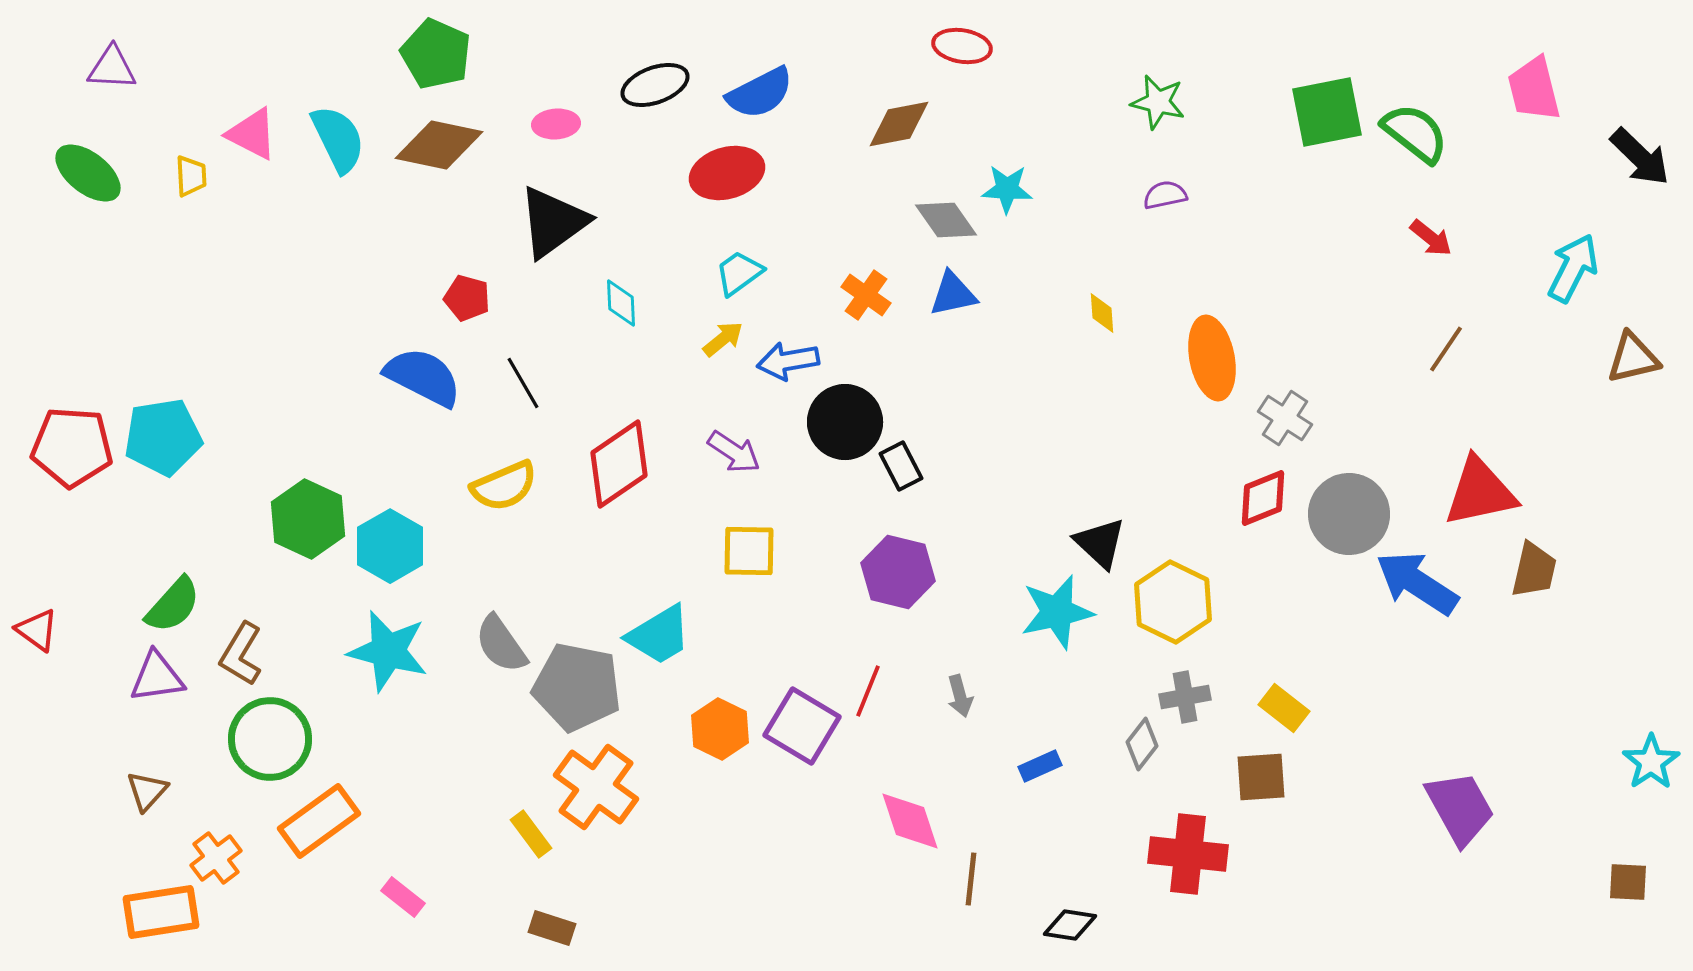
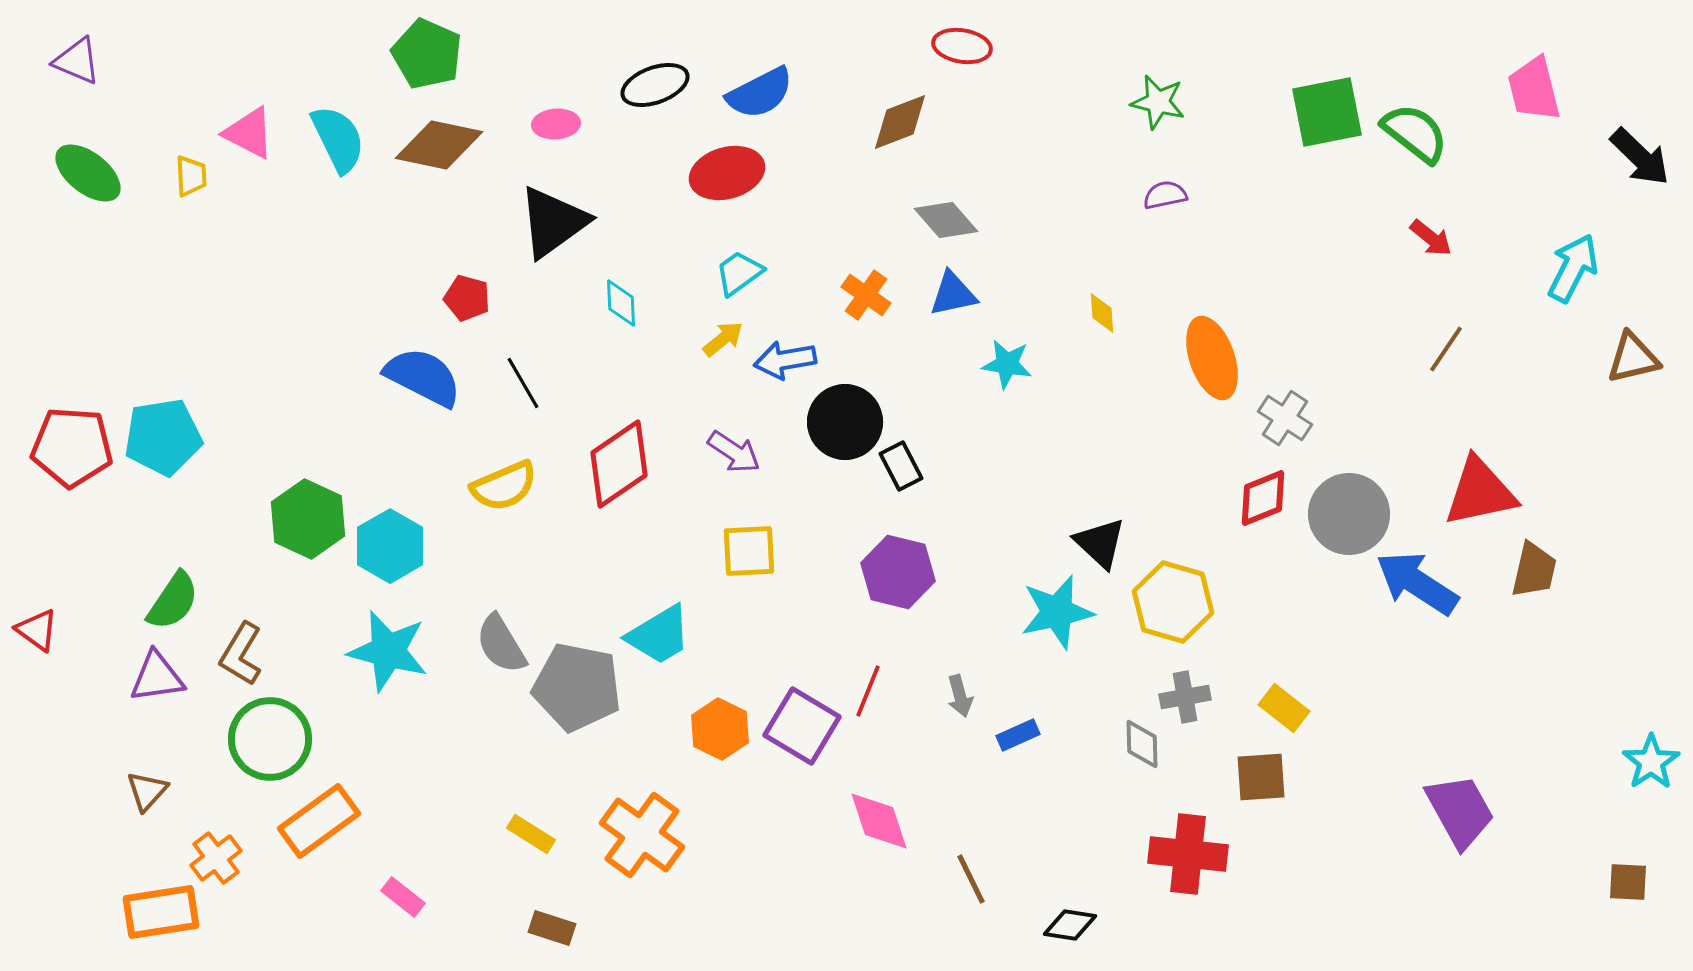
green pentagon at (436, 54): moved 9 px left
purple triangle at (112, 68): moved 35 px left, 7 px up; rotated 20 degrees clockwise
brown diamond at (899, 124): moved 1 px right, 2 px up; rotated 10 degrees counterclockwise
pink triangle at (252, 134): moved 3 px left, 1 px up
cyan star at (1007, 189): moved 175 px down; rotated 6 degrees clockwise
gray diamond at (946, 220): rotated 6 degrees counterclockwise
orange ellipse at (1212, 358): rotated 8 degrees counterclockwise
blue arrow at (788, 361): moved 3 px left, 1 px up
yellow square at (749, 551): rotated 4 degrees counterclockwise
yellow hexagon at (1173, 602): rotated 10 degrees counterclockwise
green semicircle at (173, 605): moved 4 px up; rotated 8 degrees counterclockwise
gray semicircle at (501, 644): rotated 4 degrees clockwise
gray diamond at (1142, 744): rotated 39 degrees counterclockwise
blue rectangle at (1040, 766): moved 22 px left, 31 px up
orange cross at (596, 787): moved 46 px right, 48 px down
purple trapezoid at (1460, 808): moved 3 px down
pink diamond at (910, 821): moved 31 px left
yellow rectangle at (531, 834): rotated 21 degrees counterclockwise
brown line at (971, 879): rotated 32 degrees counterclockwise
